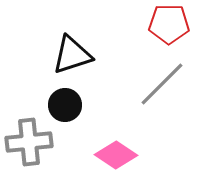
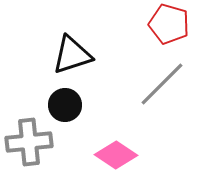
red pentagon: rotated 15 degrees clockwise
